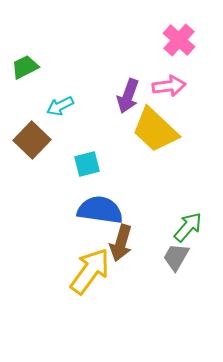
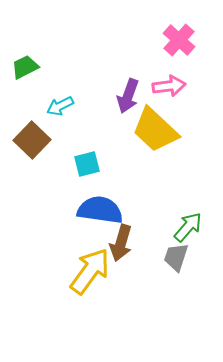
gray trapezoid: rotated 12 degrees counterclockwise
